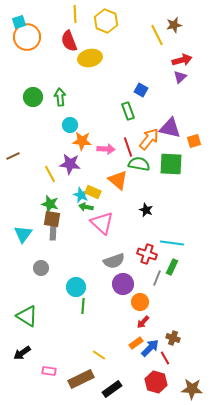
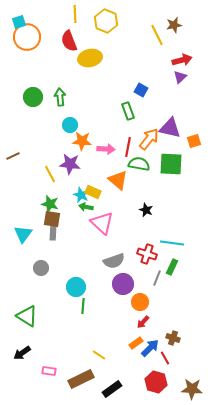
red line at (128, 147): rotated 30 degrees clockwise
